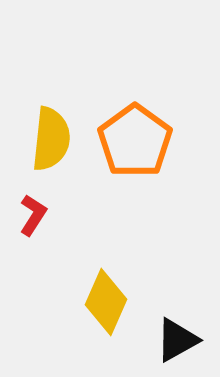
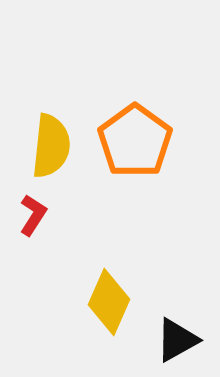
yellow semicircle: moved 7 px down
yellow diamond: moved 3 px right
